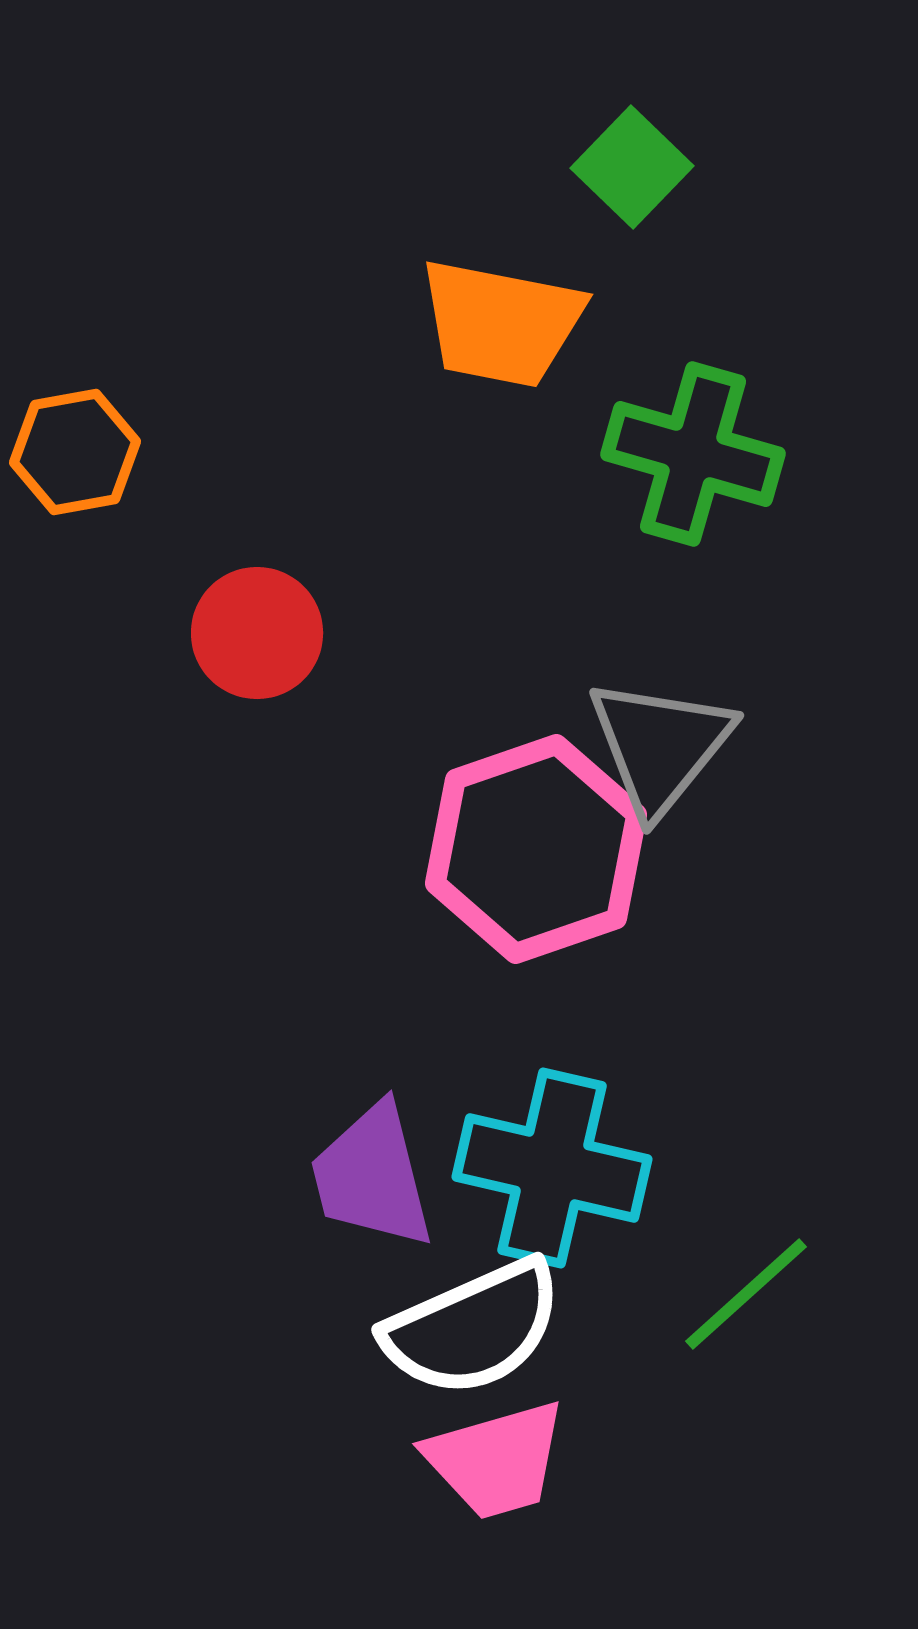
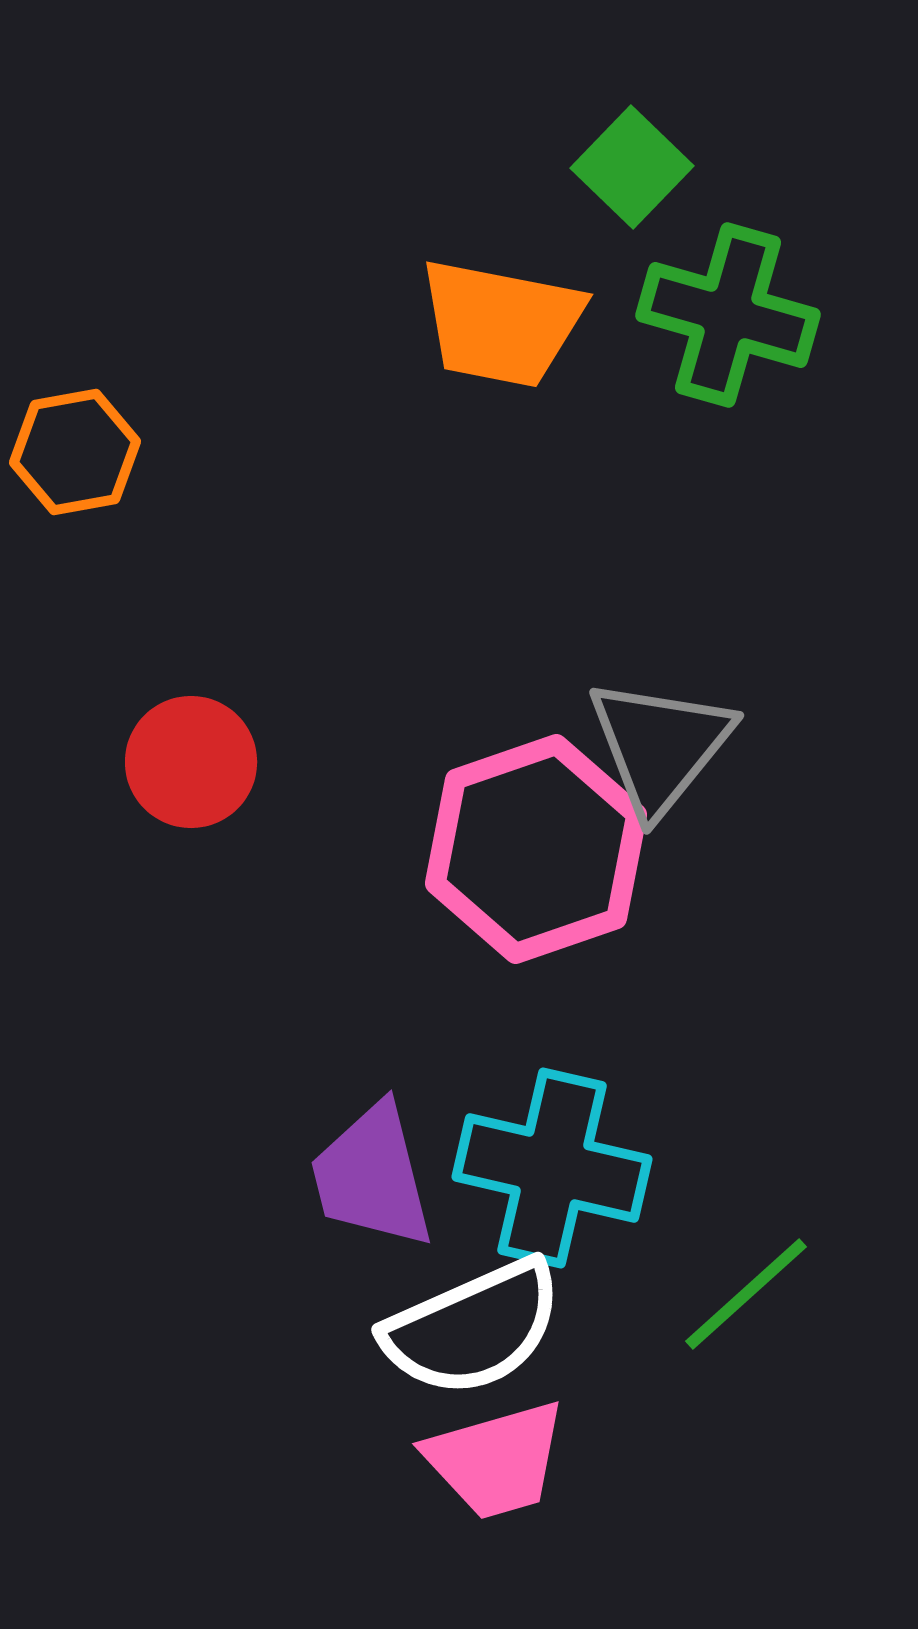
green cross: moved 35 px right, 139 px up
red circle: moved 66 px left, 129 px down
